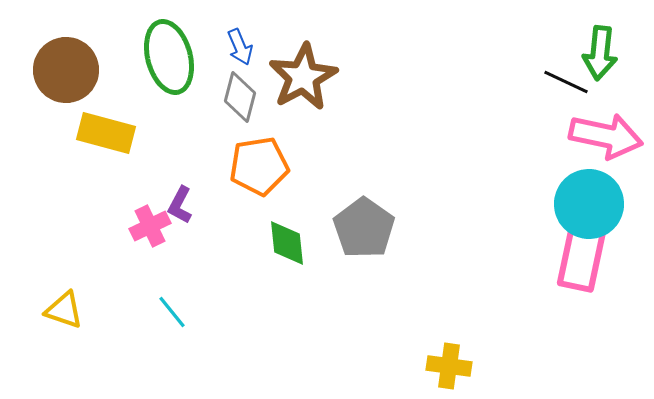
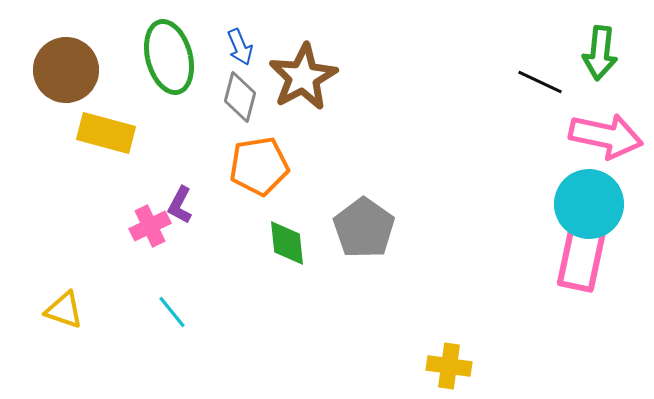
black line: moved 26 px left
